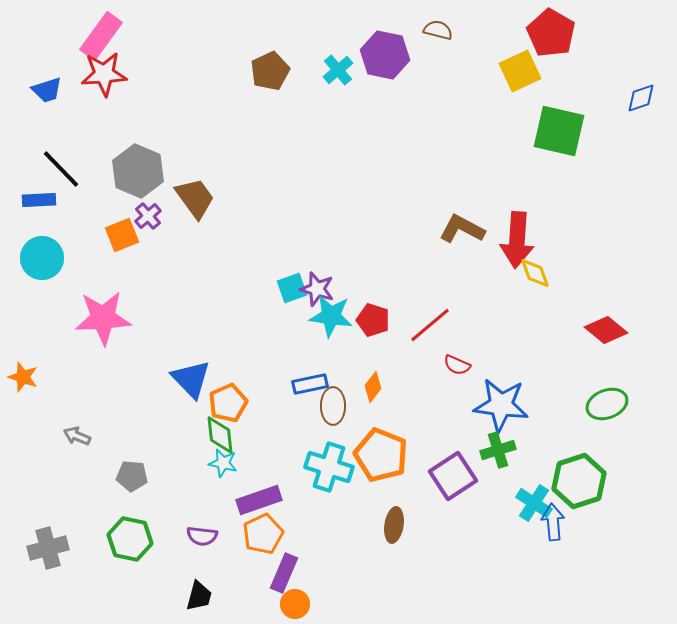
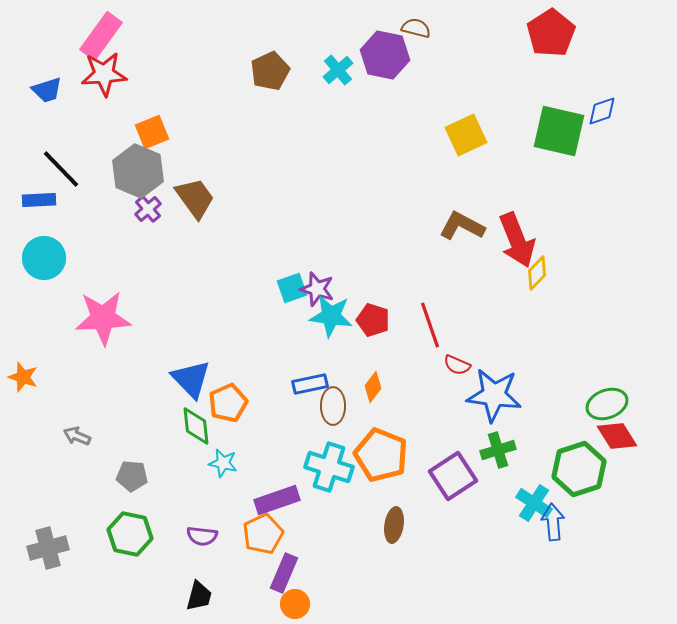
brown semicircle at (438, 30): moved 22 px left, 2 px up
red pentagon at (551, 33): rotated 9 degrees clockwise
yellow square at (520, 71): moved 54 px left, 64 px down
blue diamond at (641, 98): moved 39 px left, 13 px down
purple cross at (148, 216): moved 7 px up
brown L-shape at (462, 229): moved 3 px up
orange square at (122, 235): moved 30 px right, 103 px up
red arrow at (517, 240): rotated 26 degrees counterclockwise
cyan circle at (42, 258): moved 2 px right
yellow diamond at (535, 273): moved 2 px right; rotated 64 degrees clockwise
red line at (430, 325): rotated 69 degrees counterclockwise
red diamond at (606, 330): moved 11 px right, 106 px down; rotated 18 degrees clockwise
blue star at (501, 405): moved 7 px left, 10 px up
green diamond at (220, 435): moved 24 px left, 9 px up
green hexagon at (579, 481): moved 12 px up
purple rectangle at (259, 500): moved 18 px right
green hexagon at (130, 539): moved 5 px up
